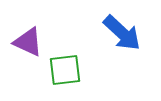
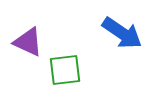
blue arrow: rotated 9 degrees counterclockwise
